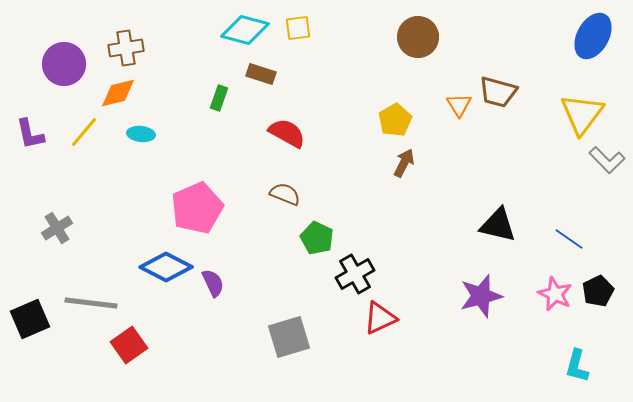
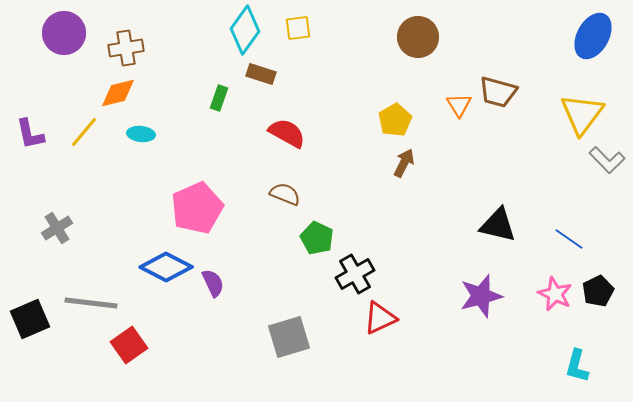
cyan diamond: rotated 69 degrees counterclockwise
purple circle: moved 31 px up
